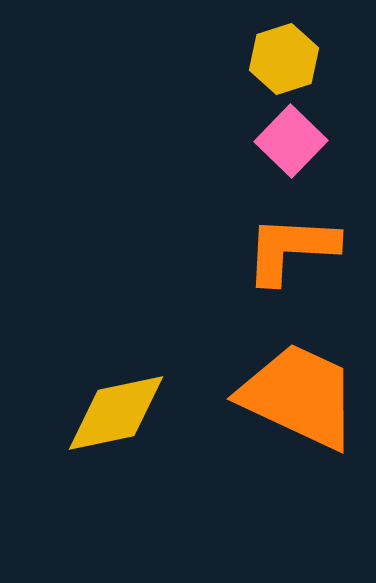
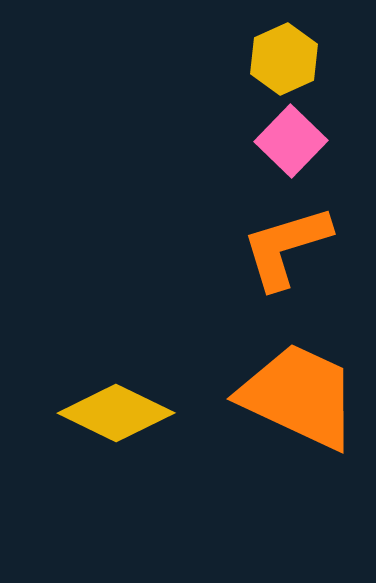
yellow hexagon: rotated 6 degrees counterclockwise
orange L-shape: moved 5 px left, 2 px up; rotated 20 degrees counterclockwise
yellow diamond: rotated 38 degrees clockwise
